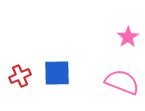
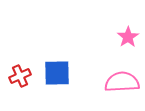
pink semicircle: rotated 24 degrees counterclockwise
